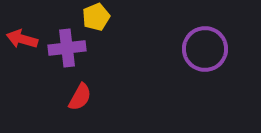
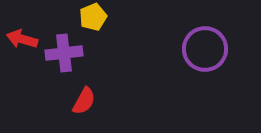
yellow pentagon: moved 3 px left
purple cross: moved 3 px left, 5 px down
red semicircle: moved 4 px right, 4 px down
